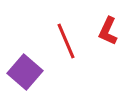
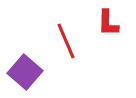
red L-shape: moved 8 px up; rotated 24 degrees counterclockwise
